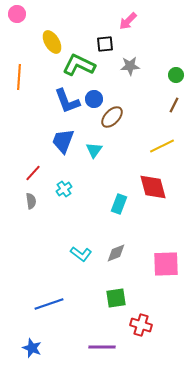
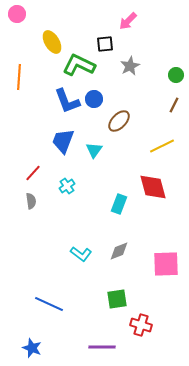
gray star: rotated 24 degrees counterclockwise
brown ellipse: moved 7 px right, 4 px down
cyan cross: moved 3 px right, 3 px up
gray diamond: moved 3 px right, 2 px up
green square: moved 1 px right, 1 px down
blue line: rotated 44 degrees clockwise
